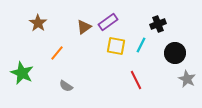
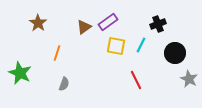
orange line: rotated 21 degrees counterclockwise
green star: moved 2 px left
gray star: moved 2 px right
gray semicircle: moved 2 px left, 2 px up; rotated 104 degrees counterclockwise
